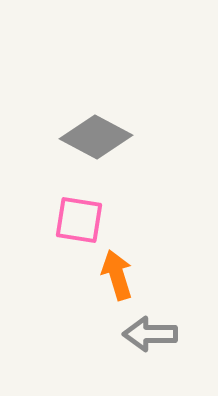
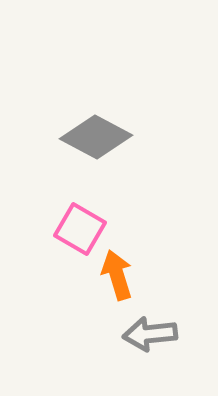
pink square: moved 1 px right, 9 px down; rotated 21 degrees clockwise
gray arrow: rotated 6 degrees counterclockwise
